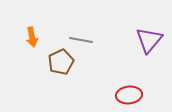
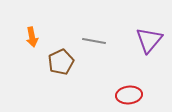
gray line: moved 13 px right, 1 px down
